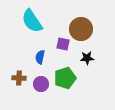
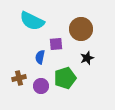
cyan semicircle: rotated 30 degrees counterclockwise
purple square: moved 7 px left; rotated 16 degrees counterclockwise
black star: rotated 16 degrees counterclockwise
brown cross: rotated 16 degrees counterclockwise
purple circle: moved 2 px down
